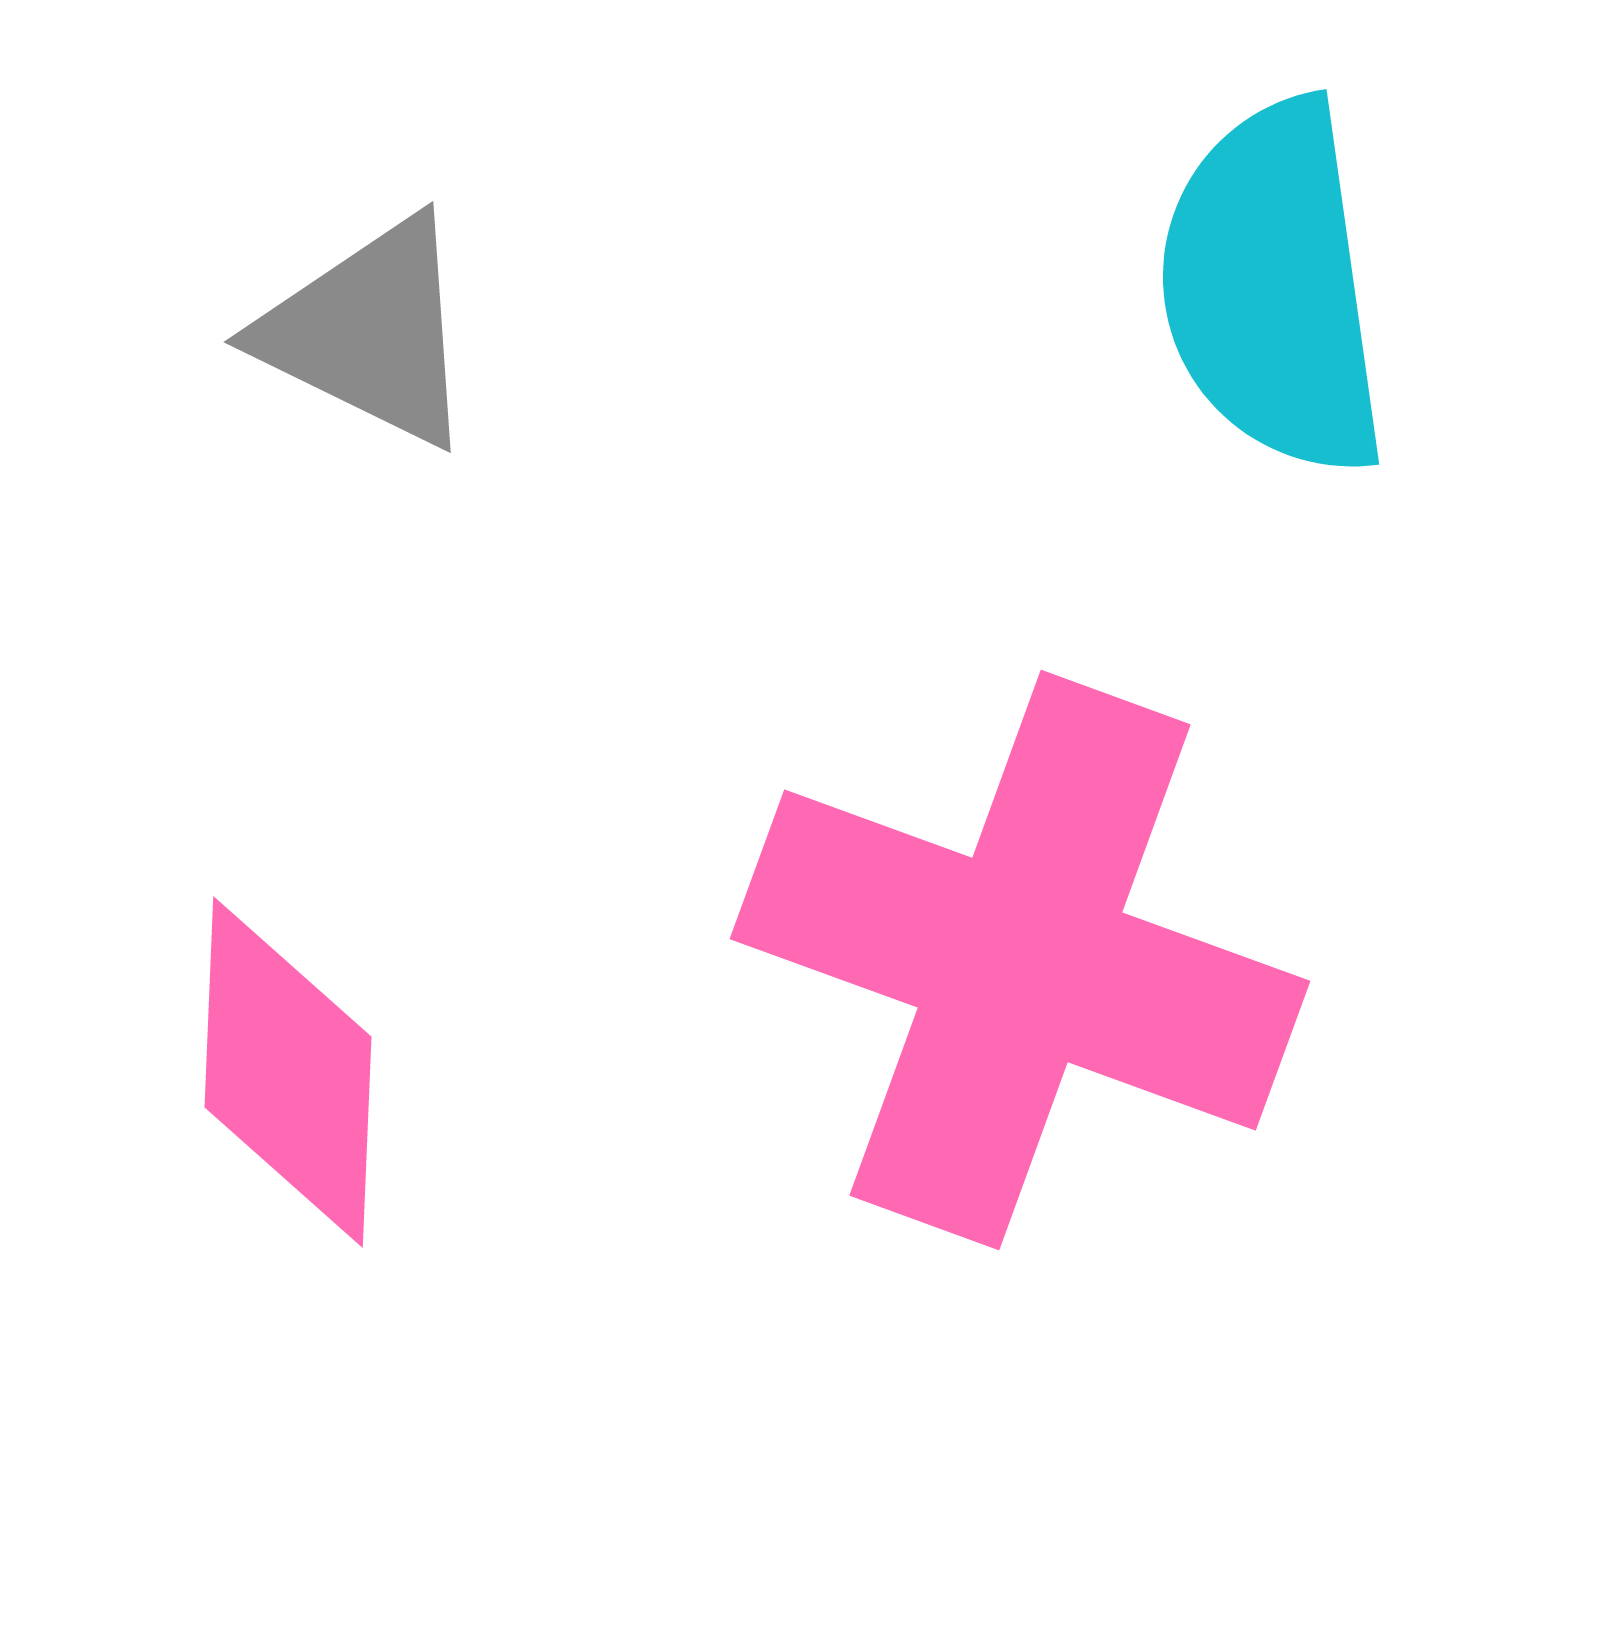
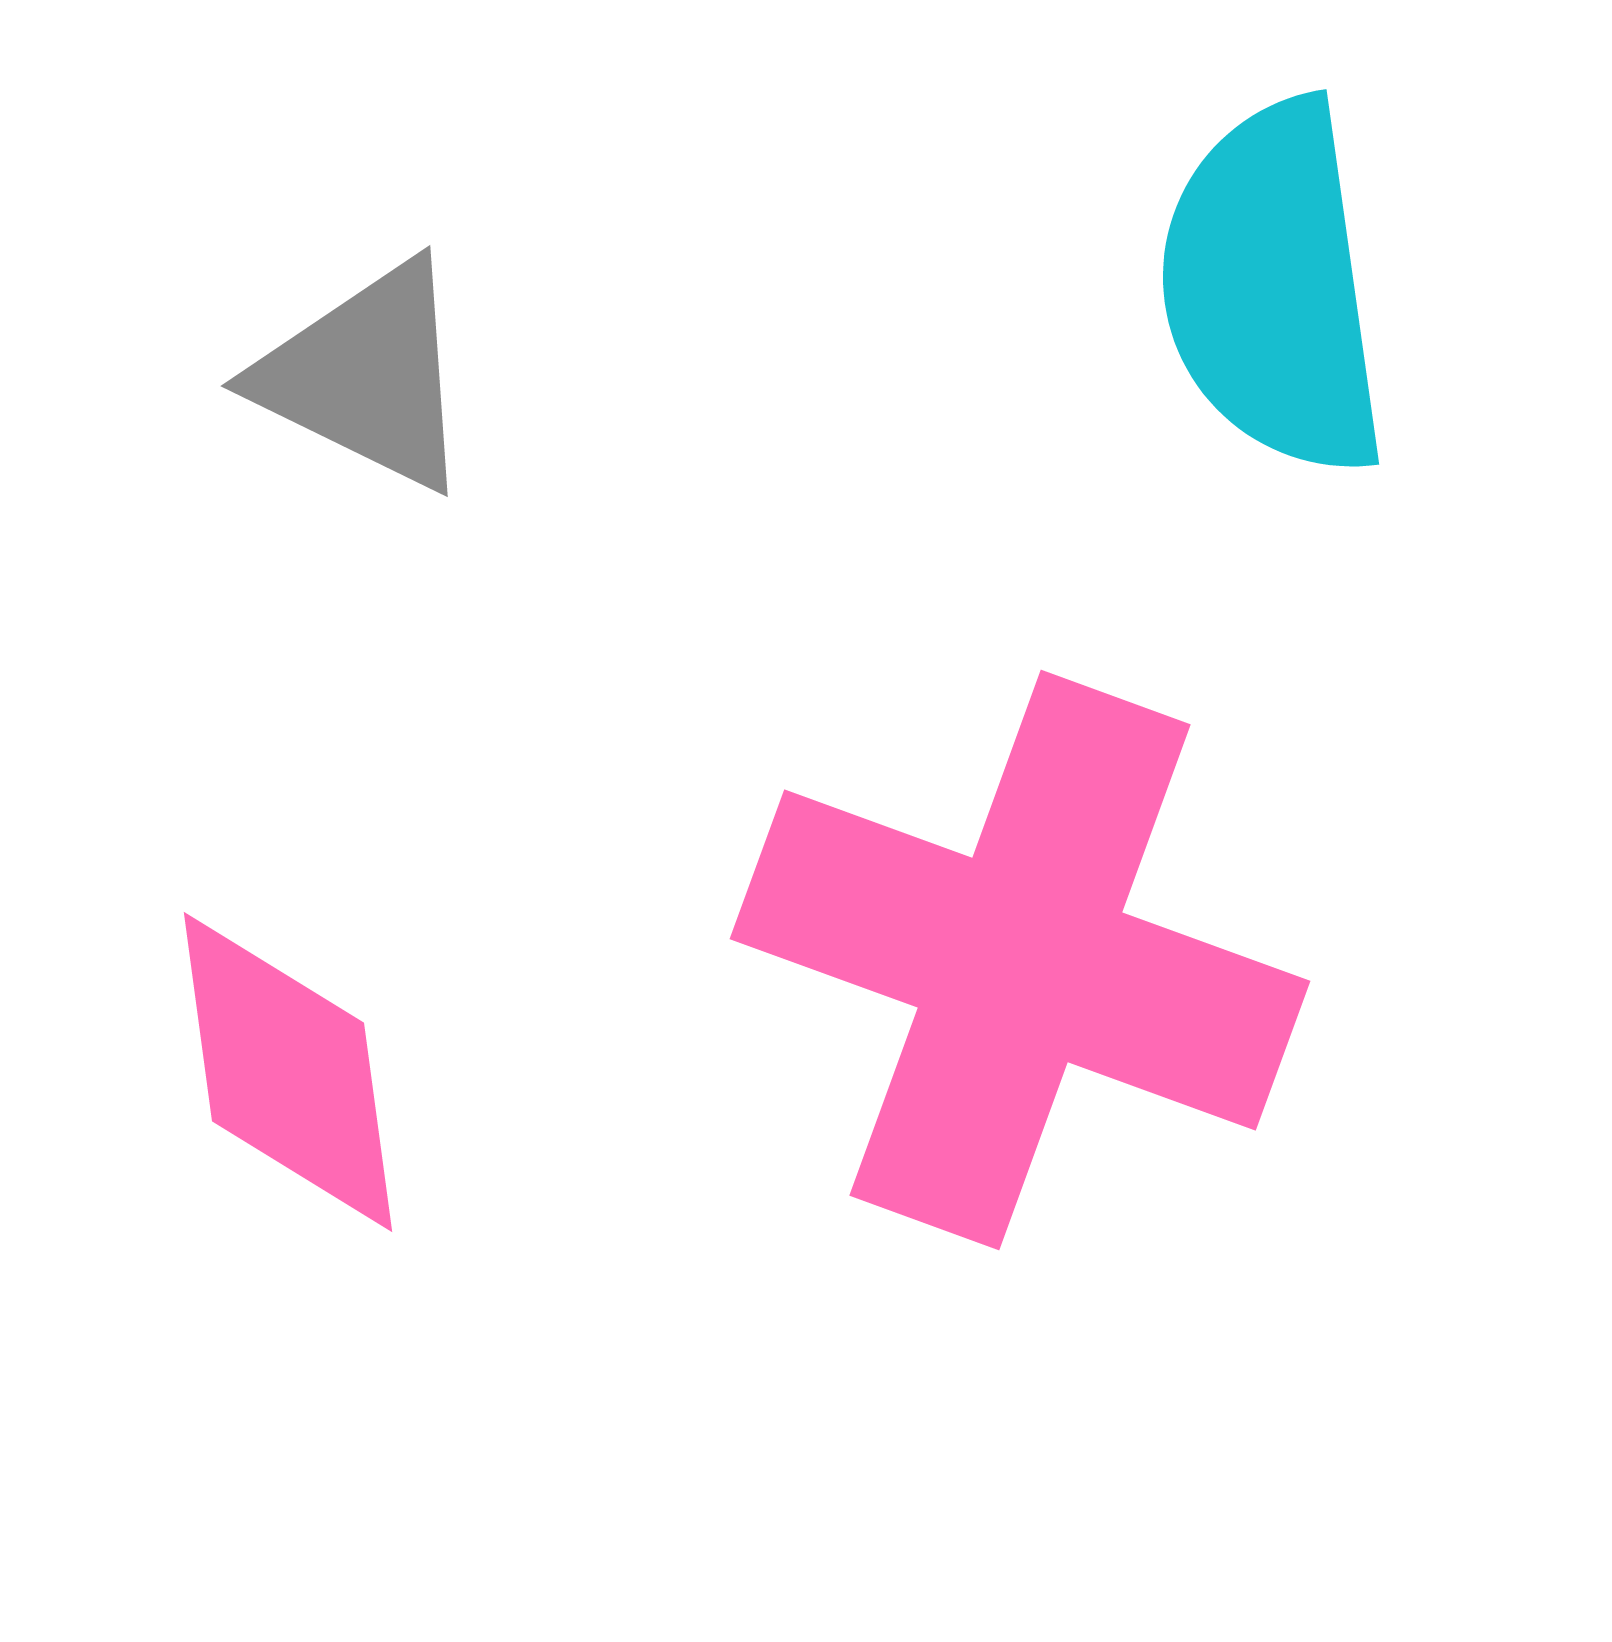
gray triangle: moved 3 px left, 44 px down
pink diamond: rotated 10 degrees counterclockwise
